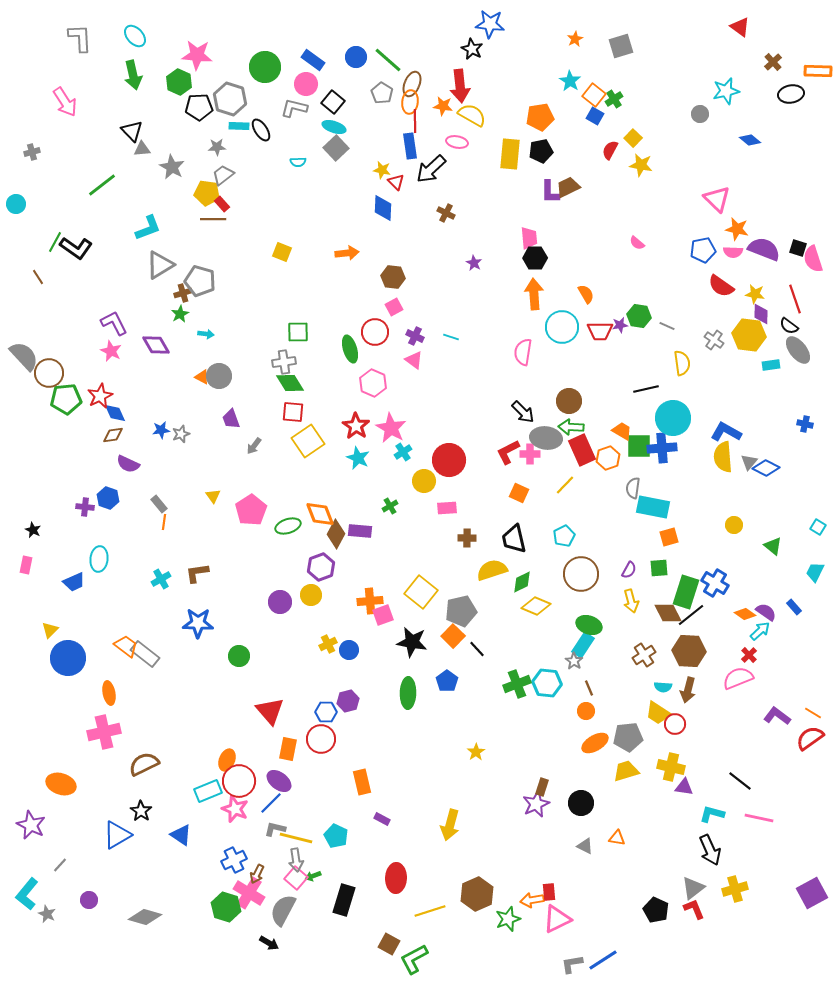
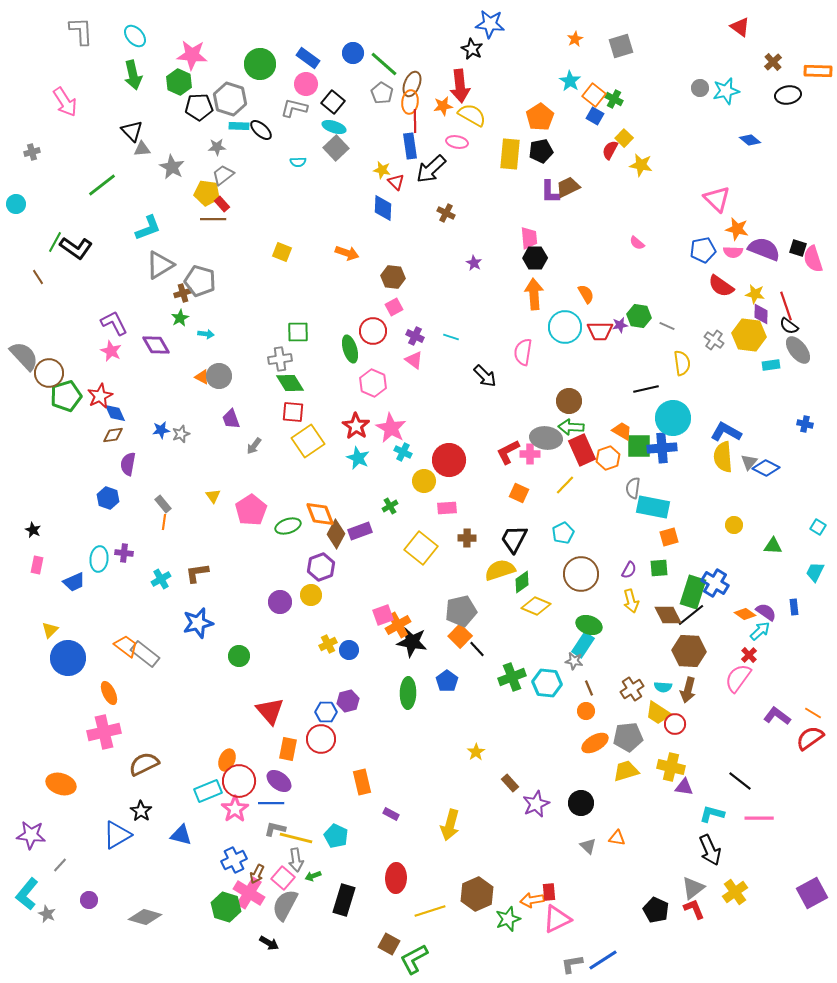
gray L-shape at (80, 38): moved 1 px right, 7 px up
pink star at (197, 55): moved 5 px left
blue circle at (356, 57): moved 3 px left, 4 px up
blue rectangle at (313, 60): moved 5 px left, 2 px up
green line at (388, 60): moved 4 px left, 4 px down
green circle at (265, 67): moved 5 px left, 3 px up
black ellipse at (791, 94): moved 3 px left, 1 px down
green cross at (614, 99): rotated 30 degrees counterclockwise
orange star at (443, 106): rotated 18 degrees counterclockwise
gray circle at (700, 114): moved 26 px up
orange pentagon at (540, 117): rotated 24 degrees counterclockwise
black ellipse at (261, 130): rotated 15 degrees counterclockwise
yellow square at (633, 138): moved 9 px left
orange arrow at (347, 253): rotated 25 degrees clockwise
red line at (795, 299): moved 9 px left, 7 px down
green star at (180, 314): moved 4 px down
cyan circle at (562, 327): moved 3 px right
red circle at (375, 332): moved 2 px left, 1 px up
gray cross at (284, 362): moved 4 px left, 3 px up
green pentagon at (66, 399): moved 3 px up; rotated 12 degrees counterclockwise
black arrow at (523, 412): moved 38 px left, 36 px up
cyan cross at (403, 452): rotated 30 degrees counterclockwise
purple semicircle at (128, 464): rotated 75 degrees clockwise
gray rectangle at (159, 504): moved 4 px right
purple cross at (85, 507): moved 39 px right, 46 px down
purple rectangle at (360, 531): rotated 25 degrees counterclockwise
cyan pentagon at (564, 536): moved 1 px left, 3 px up
black trapezoid at (514, 539): rotated 40 degrees clockwise
green triangle at (773, 546): rotated 36 degrees counterclockwise
pink rectangle at (26, 565): moved 11 px right
yellow semicircle at (492, 570): moved 8 px right
green diamond at (522, 582): rotated 10 degrees counterclockwise
yellow square at (421, 592): moved 44 px up
green rectangle at (686, 592): moved 7 px right
orange cross at (370, 601): moved 28 px right, 24 px down; rotated 25 degrees counterclockwise
blue rectangle at (794, 607): rotated 35 degrees clockwise
brown diamond at (668, 613): moved 2 px down
blue star at (198, 623): rotated 16 degrees counterclockwise
orange square at (453, 636): moved 7 px right
brown cross at (644, 655): moved 12 px left, 34 px down
gray star at (574, 661): rotated 24 degrees counterclockwise
pink semicircle at (738, 678): rotated 32 degrees counterclockwise
green cross at (517, 684): moved 5 px left, 7 px up
orange ellipse at (109, 693): rotated 15 degrees counterclockwise
brown rectangle at (542, 787): moved 32 px left, 4 px up; rotated 60 degrees counterclockwise
blue line at (271, 803): rotated 45 degrees clockwise
pink star at (235, 809): rotated 16 degrees clockwise
pink line at (759, 818): rotated 12 degrees counterclockwise
purple rectangle at (382, 819): moved 9 px right, 5 px up
purple star at (31, 825): moved 10 px down; rotated 20 degrees counterclockwise
blue triangle at (181, 835): rotated 20 degrees counterclockwise
gray triangle at (585, 846): moved 3 px right; rotated 18 degrees clockwise
pink square at (296, 878): moved 13 px left
yellow cross at (735, 889): moved 3 px down; rotated 20 degrees counterclockwise
gray semicircle at (283, 910): moved 2 px right, 5 px up
